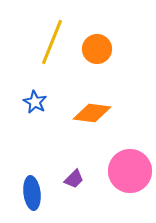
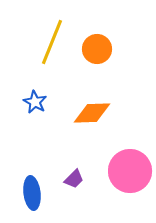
orange diamond: rotated 9 degrees counterclockwise
